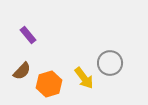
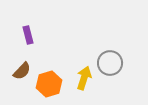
purple rectangle: rotated 24 degrees clockwise
yellow arrow: rotated 125 degrees counterclockwise
